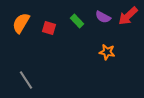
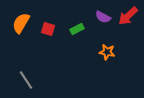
green rectangle: moved 8 px down; rotated 72 degrees counterclockwise
red square: moved 1 px left, 1 px down
